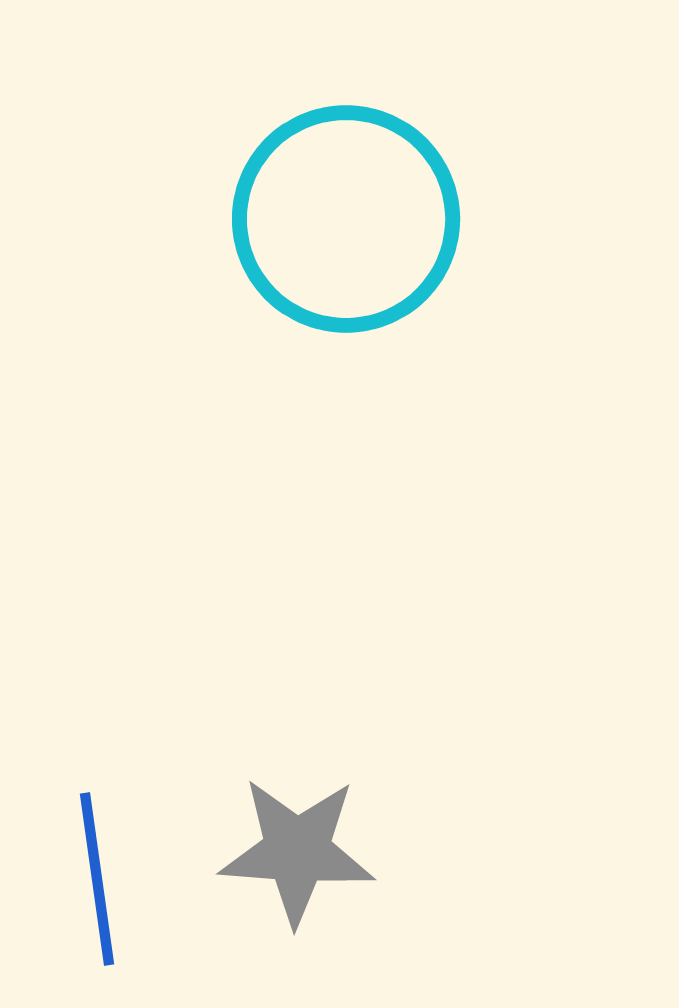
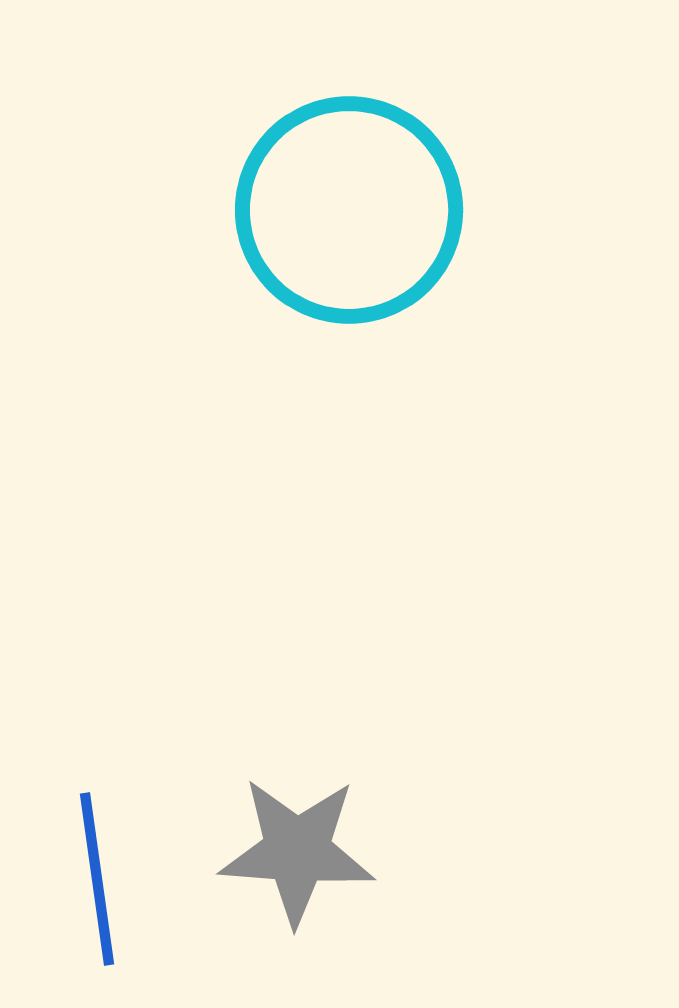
cyan circle: moved 3 px right, 9 px up
